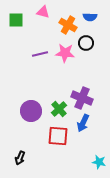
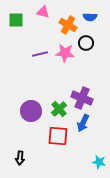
black arrow: rotated 16 degrees counterclockwise
